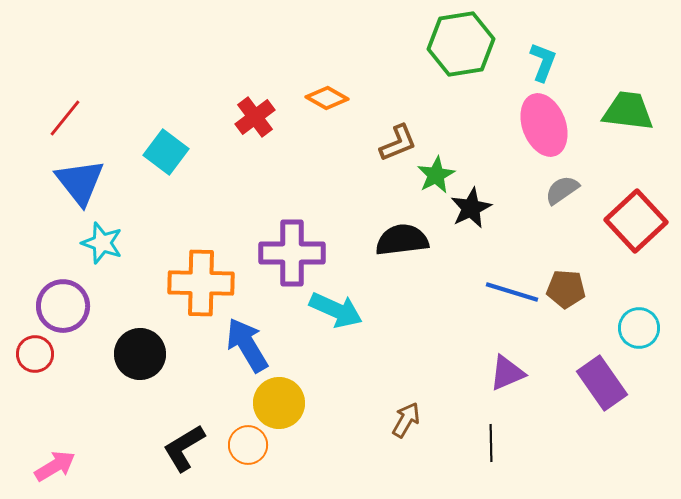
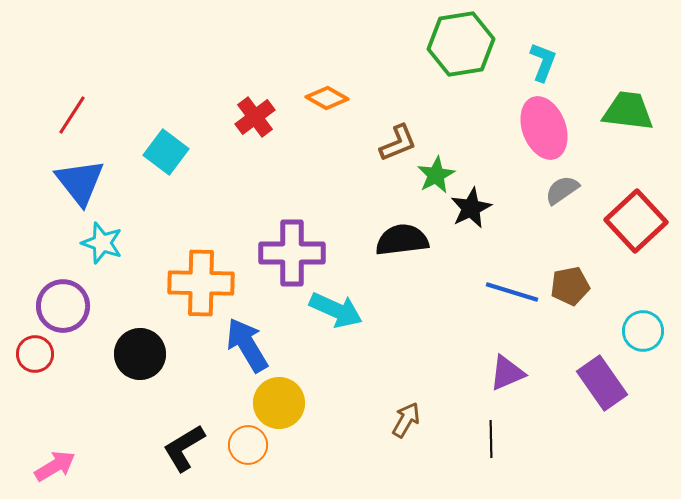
red line: moved 7 px right, 3 px up; rotated 6 degrees counterclockwise
pink ellipse: moved 3 px down
brown pentagon: moved 4 px right, 3 px up; rotated 15 degrees counterclockwise
cyan circle: moved 4 px right, 3 px down
black line: moved 4 px up
